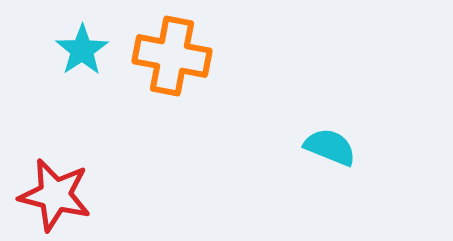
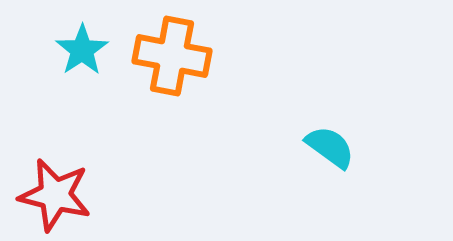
cyan semicircle: rotated 14 degrees clockwise
